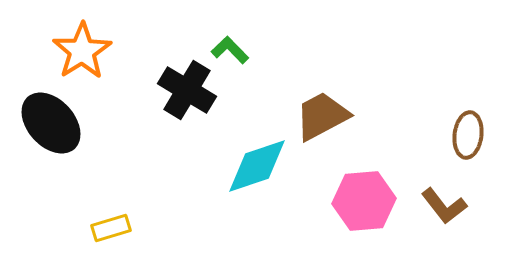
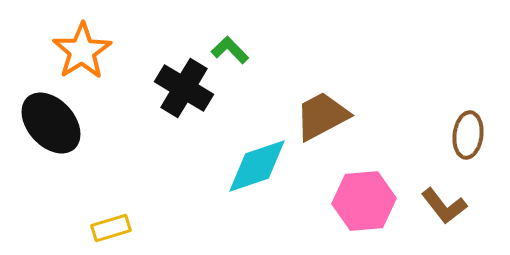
black cross: moved 3 px left, 2 px up
